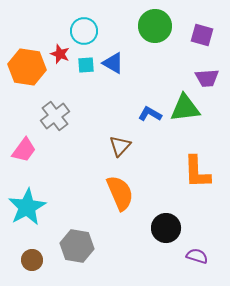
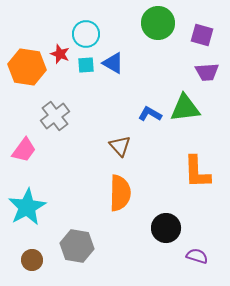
green circle: moved 3 px right, 3 px up
cyan circle: moved 2 px right, 3 px down
purple trapezoid: moved 6 px up
brown triangle: rotated 25 degrees counterclockwise
orange semicircle: rotated 24 degrees clockwise
